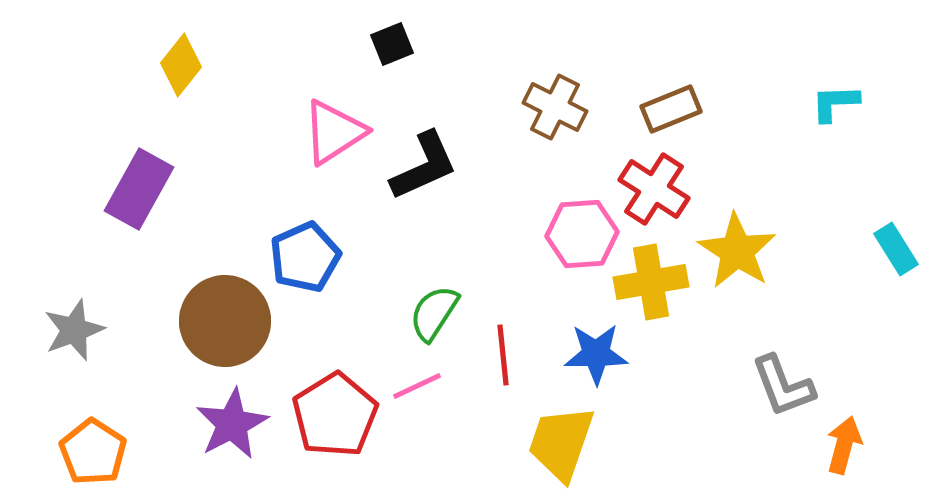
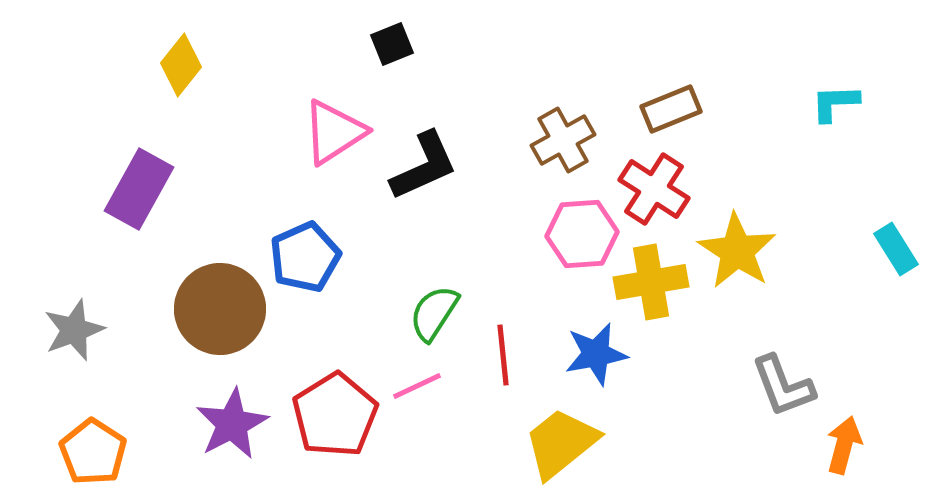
brown cross: moved 8 px right, 33 px down; rotated 34 degrees clockwise
brown circle: moved 5 px left, 12 px up
blue star: rotated 10 degrees counterclockwise
yellow trapezoid: rotated 32 degrees clockwise
